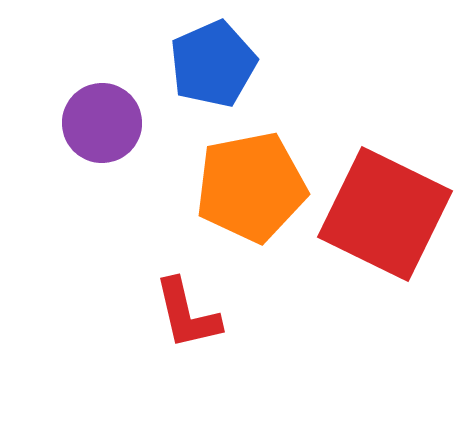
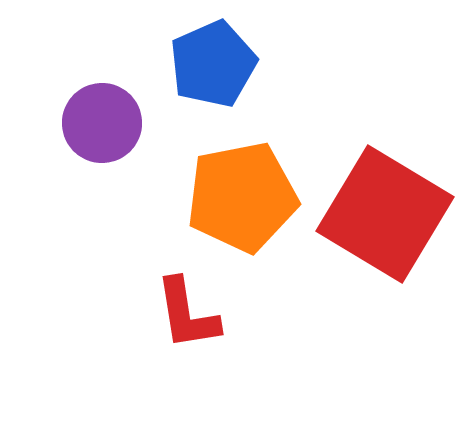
orange pentagon: moved 9 px left, 10 px down
red square: rotated 5 degrees clockwise
red L-shape: rotated 4 degrees clockwise
